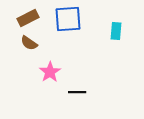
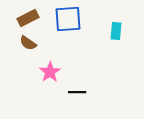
brown semicircle: moved 1 px left
